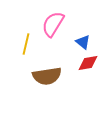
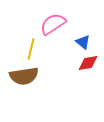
pink semicircle: rotated 24 degrees clockwise
yellow line: moved 5 px right, 5 px down
brown semicircle: moved 23 px left
